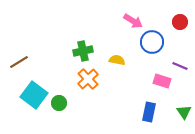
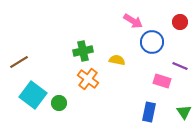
orange cross: rotated 10 degrees counterclockwise
cyan square: moved 1 px left
